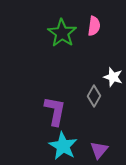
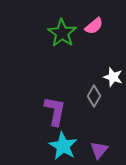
pink semicircle: rotated 42 degrees clockwise
